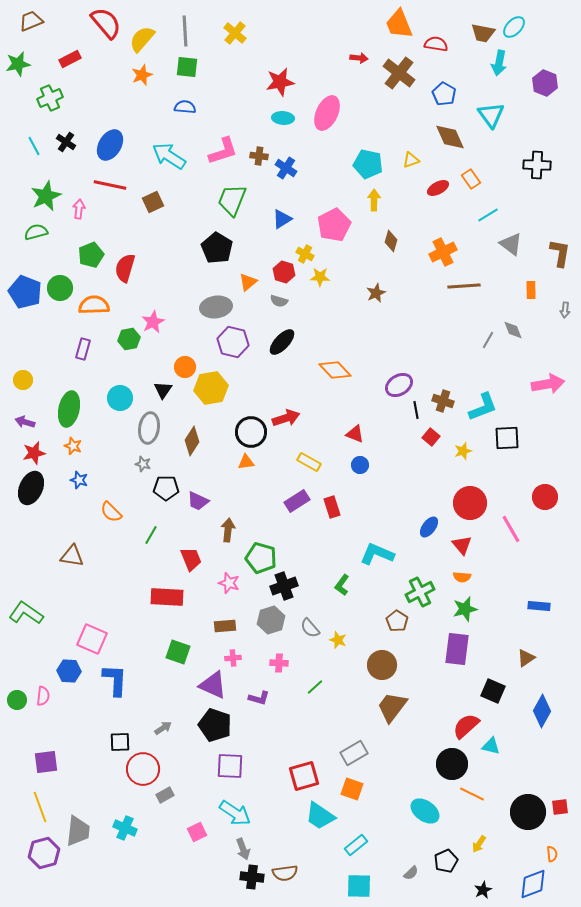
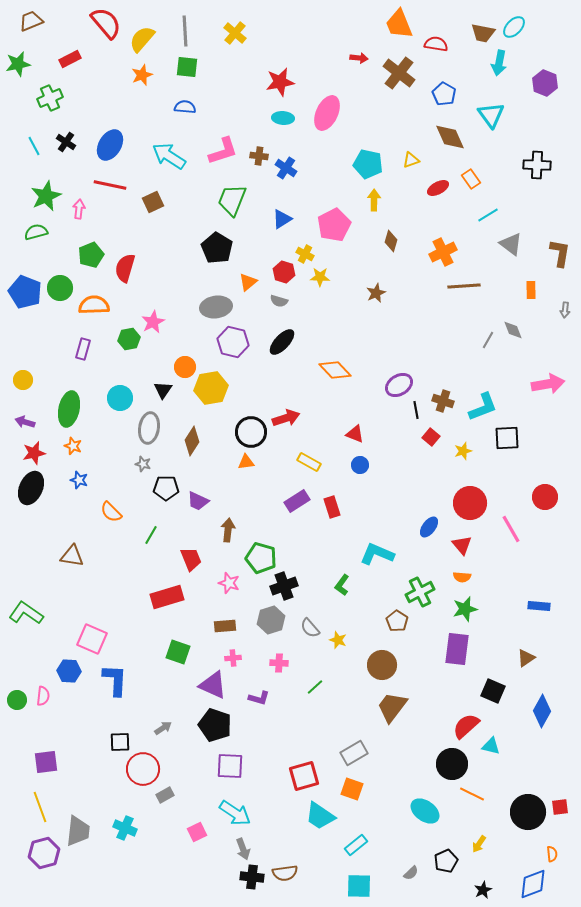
red rectangle at (167, 597): rotated 20 degrees counterclockwise
